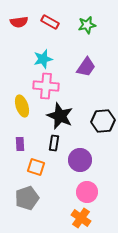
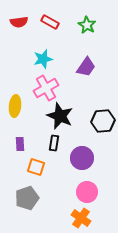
green star: rotated 30 degrees counterclockwise
pink cross: moved 2 px down; rotated 35 degrees counterclockwise
yellow ellipse: moved 7 px left; rotated 25 degrees clockwise
purple circle: moved 2 px right, 2 px up
